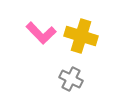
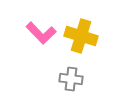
gray cross: rotated 20 degrees counterclockwise
